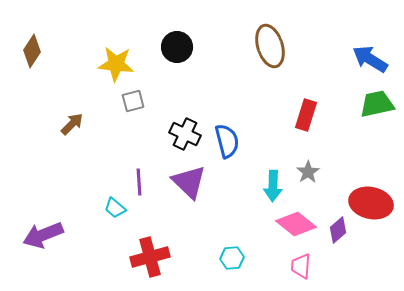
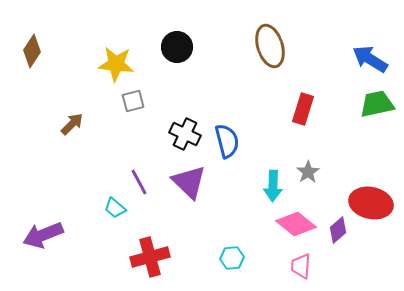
red rectangle: moved 3 px left, 6 px up
purple line: rotated 24 degrees counterclockwise
